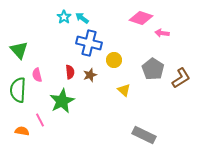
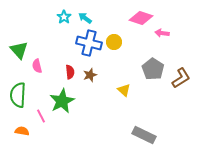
cyan arrow: moved 3 px right
yellow circle: moved 18 px up
pink semicircle: moved 9 px up
green semicircle: moved 5 px down
pink line: moved 1 px right, 4 px up
